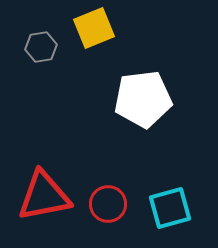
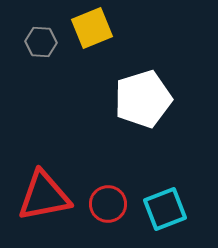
yellow square: moved 2 px left
gray hexagon: moved 5 px up; rotated 12 degrees clockwise
white pentagon: rotated 10 degrees counterclockwise
cyan square: moved 5 px left, 1 px down; rotated 6 degrees counterclockwise
